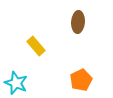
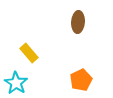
yellow rectangle: moved 7 px left, 7 px down
cyan star: rotated 10 degrees clockwise
